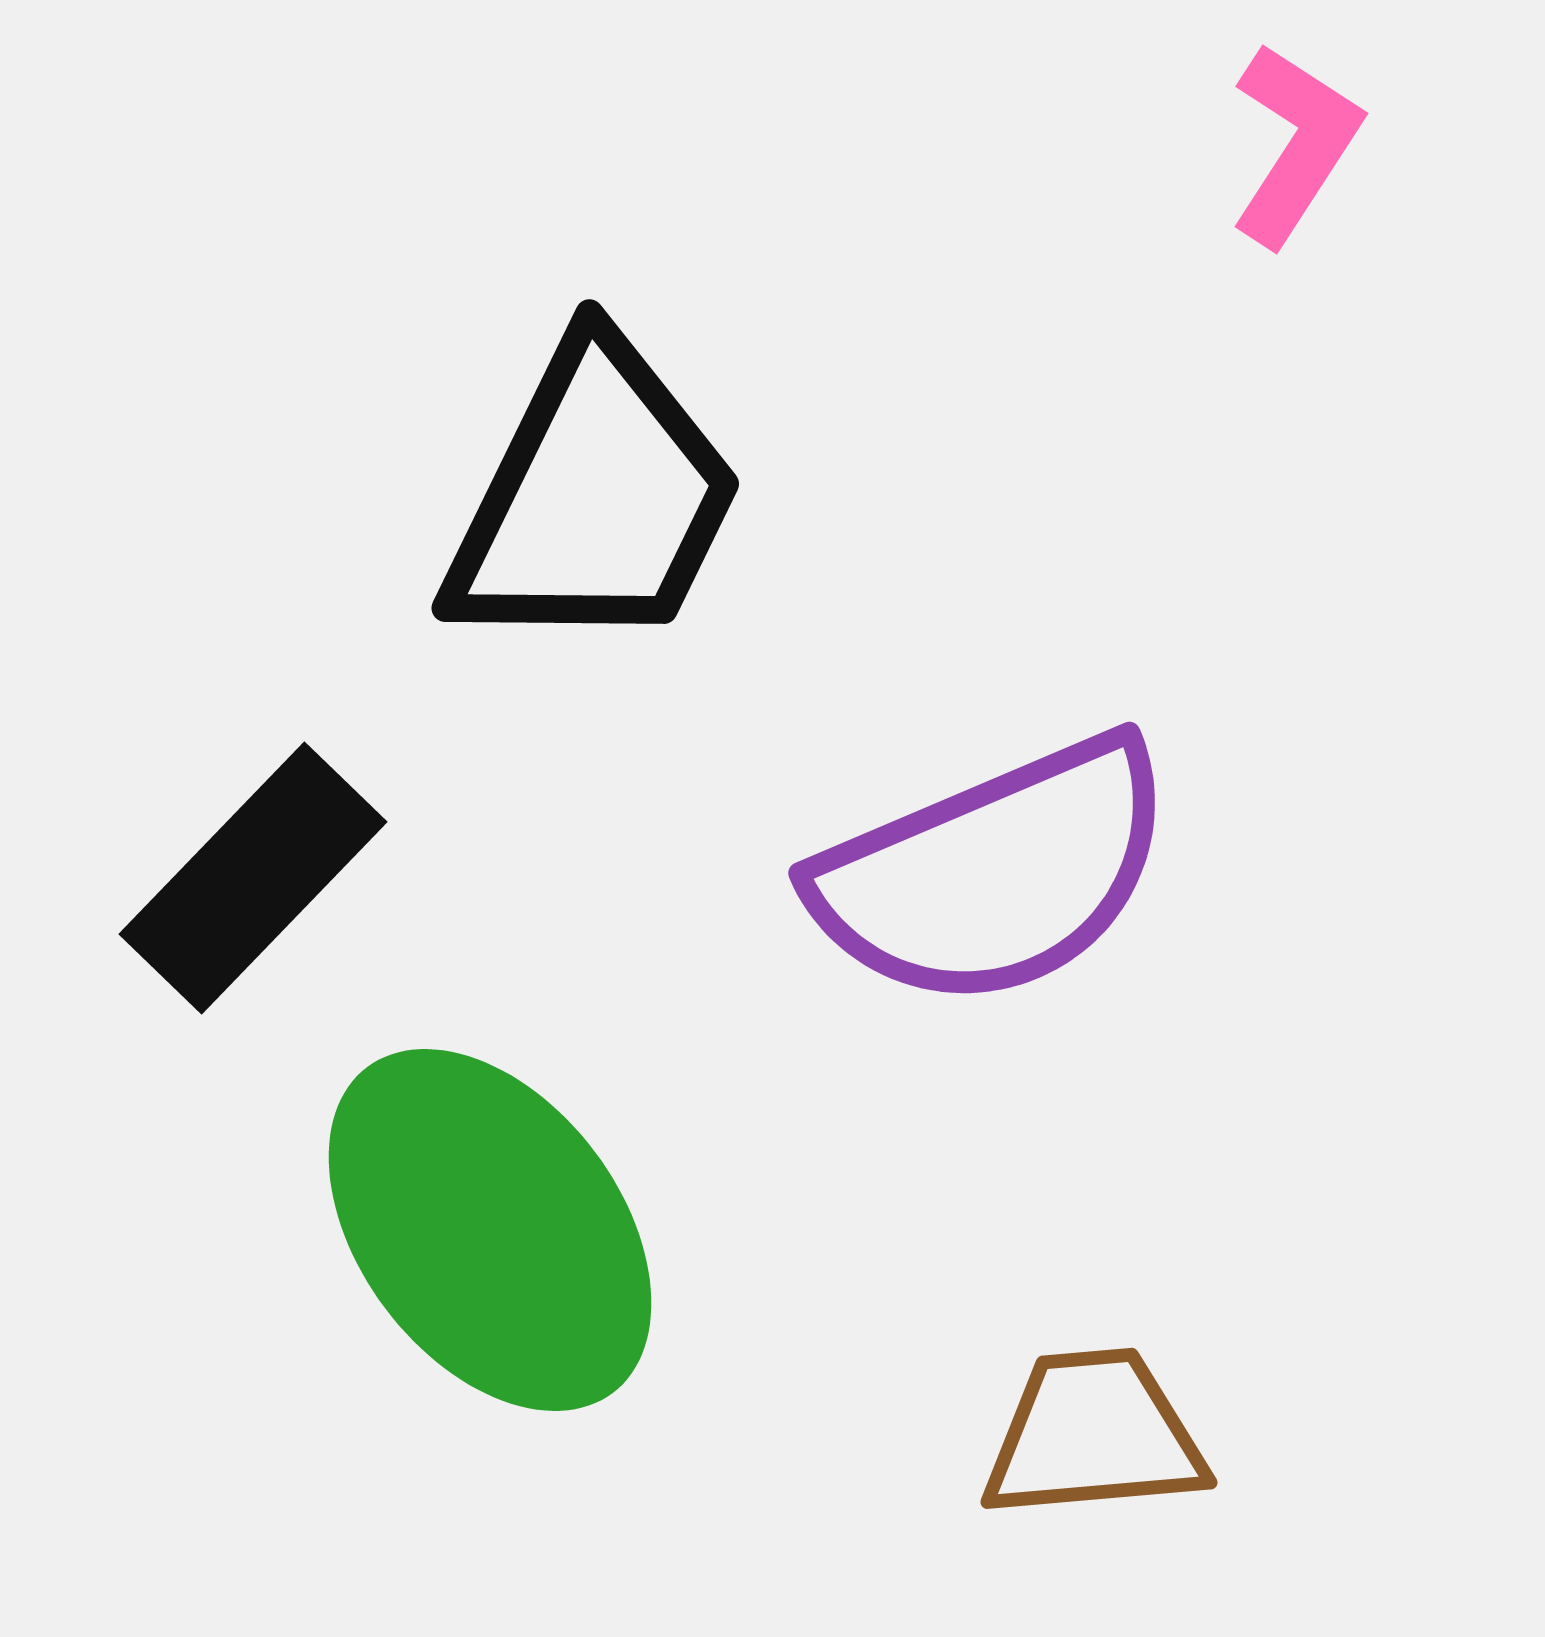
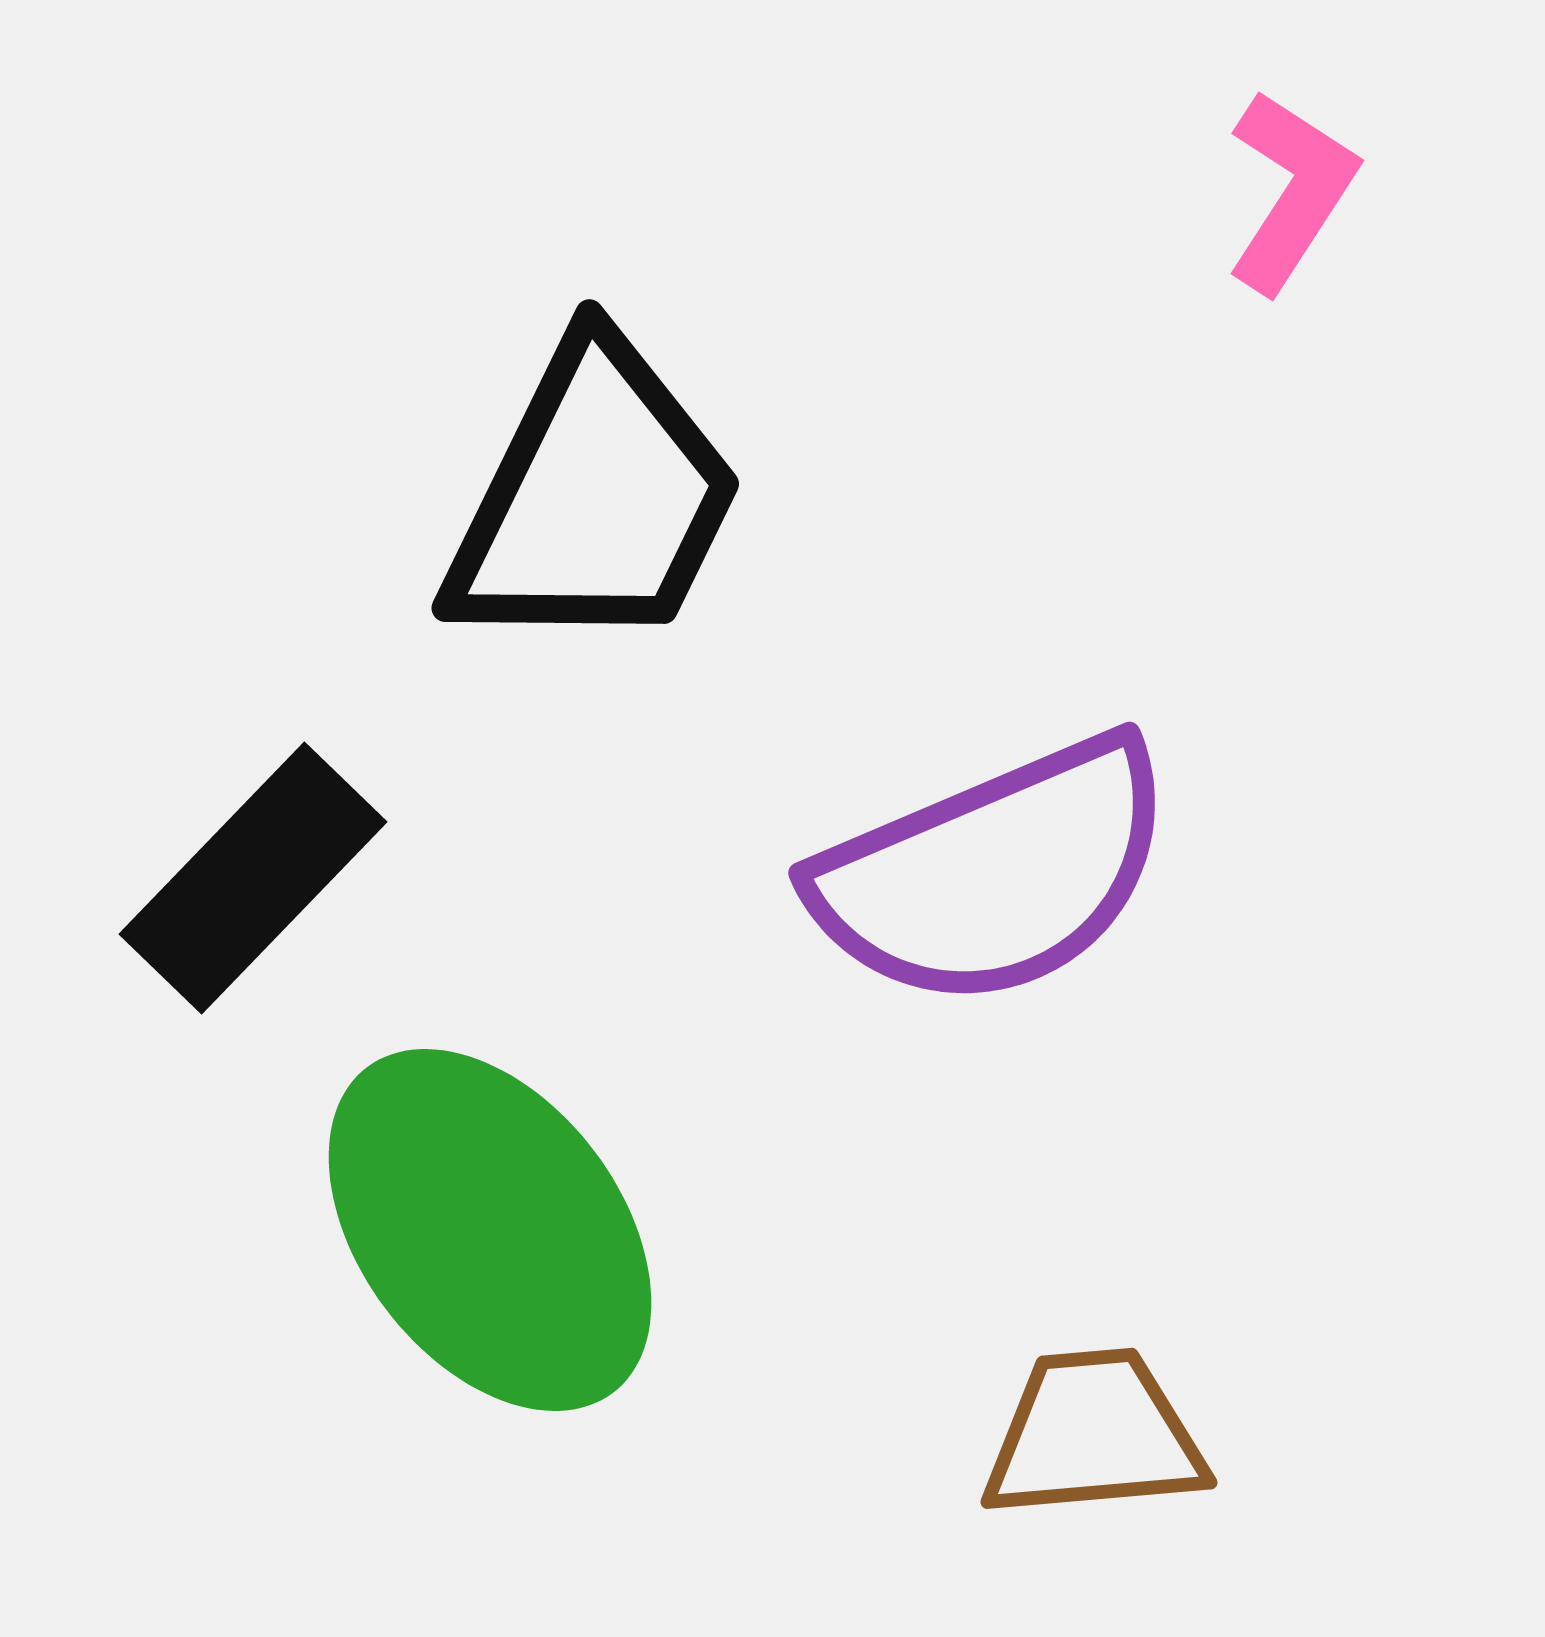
pink L-shape: moved 4 px left, 47 px down
